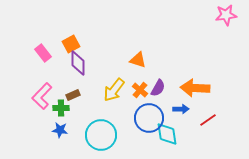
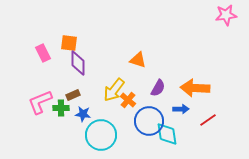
orange square: moved 2 px left, 1 px up; rotated 36 degrees clockwise
pink rectangle: rotated 12 degrees clockwise
orange cross: moved 12 px left, 10 px down
pink L-shape: moved 2 px left, 6 px down; rotated 24 degrees clockwise
blue circle: moved 3 px down
blue star: moved 23 px right, 16 px up
